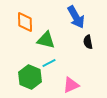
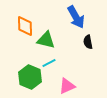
orange diamond: moved 4 px down
pink triangle: moved 4 px left, 1 px down
